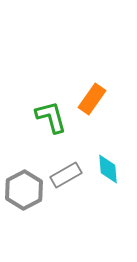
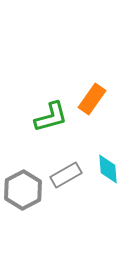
green L-shape: rotated 90 degrees clockwise
gray hexagon: moved 1 px left
